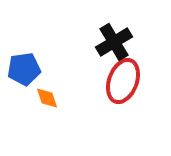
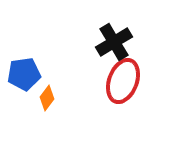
blue pentagon: moved 5 px down
orange diamond: rotated 55 degrees clockwise
